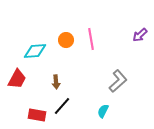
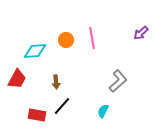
purple arrow: moved 1 px right, 2 px up
pink line: moved 1 px right, 1 px up
